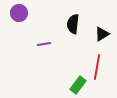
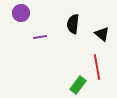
purple circle: moved 2 px right
black triangle: rotated 49 degrees counterclockwise
purple line: moved 4 px left, 7 px up
red line: rotated 20 degrees counterclockwise
